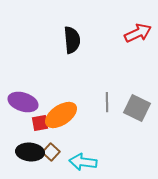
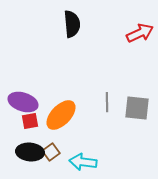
red arrow: moved 2 px right
black semicircle: moved 16 px up
gray square: rotated 20 degrees counterclockwise
orange ellipse: rotated 12 degrees counterclockwise
red square: moved 10 px left, 2 px up
brown square: rotated 12 degrees clockwise
